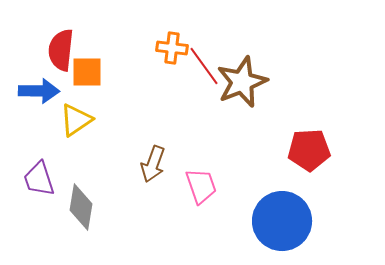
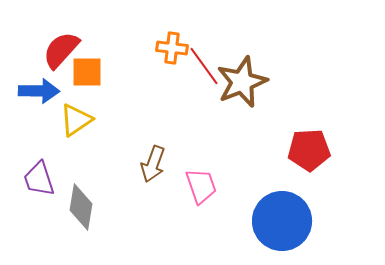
red semicircle: rotated 36 degrees clockwise
